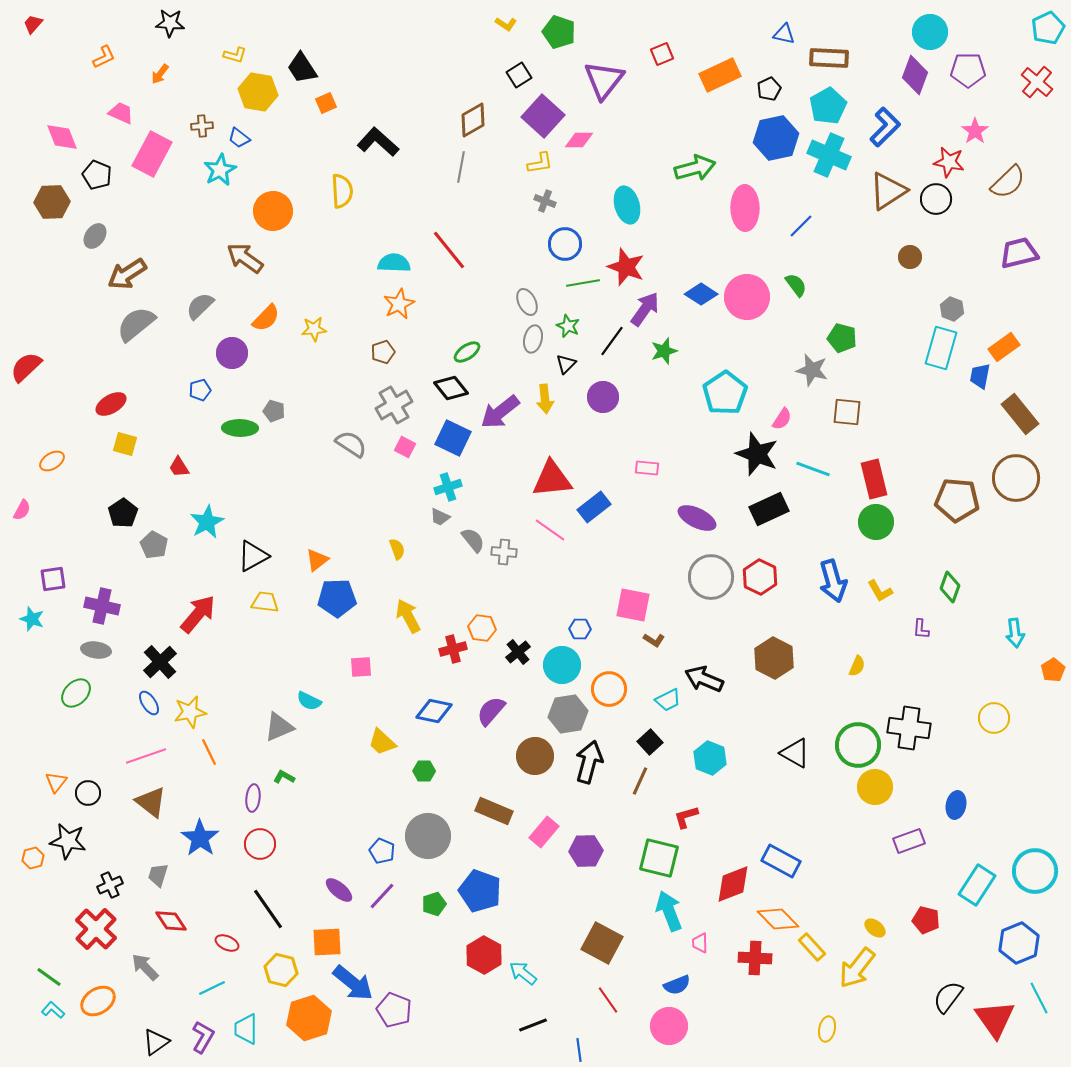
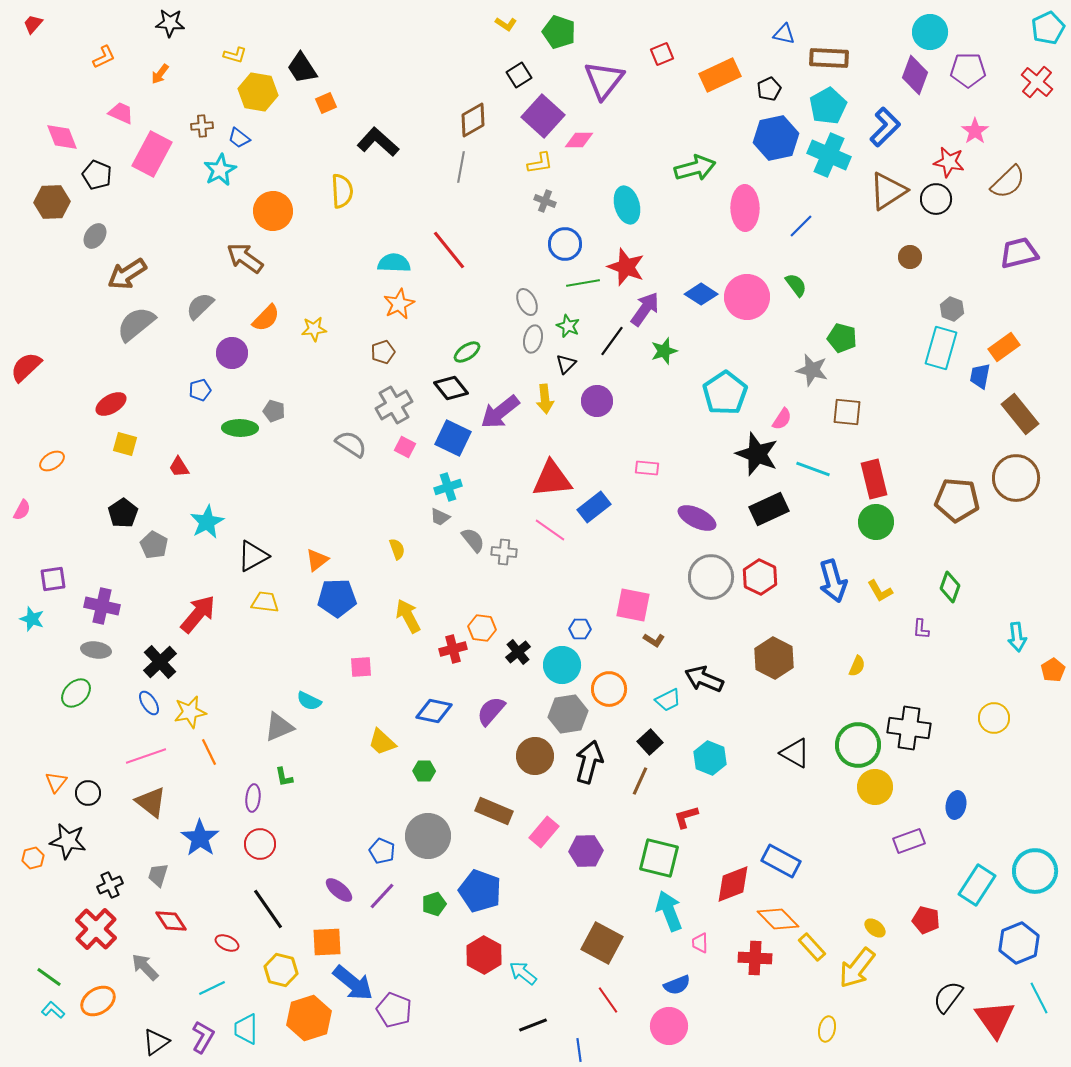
purple circle at (603, 397): moved 6 px left, 4 px down
cyan arrow at (1015, 633): moved 2 px right, 4 px down
green L-shape at (284, 777): rotated 130 degrees counterclockwise
